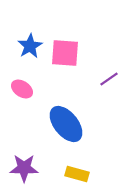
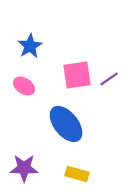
pink square: moved 12 px right, 22 px down; rotated 12 degrees counterclockwise
pink ellipse: moved 2 px right, 3 px up
